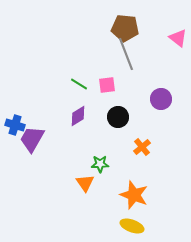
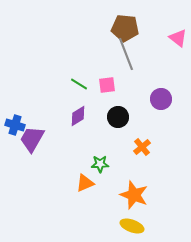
orange triangle: rotated 42 degrees clockwise
